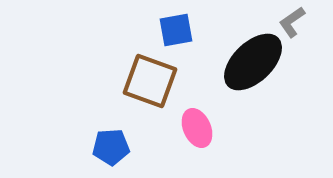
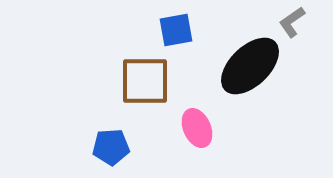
black ellipse: moved 3 px left, 4 px down
brown square: moved 5 px left; rotated 20 degrees counterclockwise
